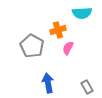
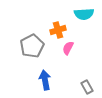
cyan semicircle: moved 2 px right, 1 px down
gray pentagon: rotated 15 degrees clockwise
blue arrow: moved 3 px left, 3 px up
